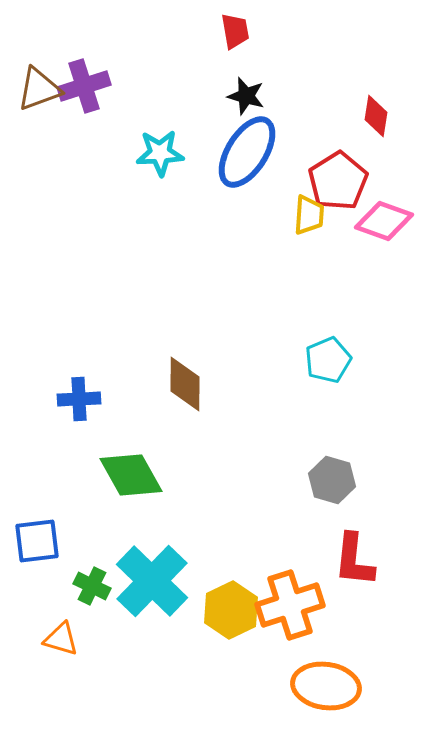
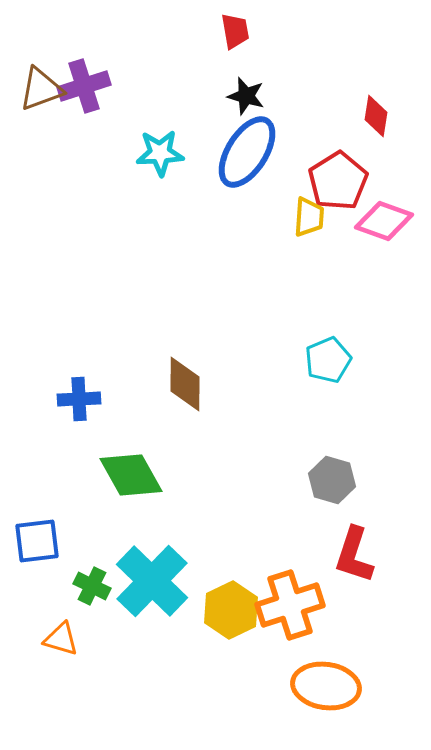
brown triangle: moved 2 px right
yellow trapezoid: moved 2 px down
red L-shape: moved 5 px up; rotated 12 degrees clockwise
